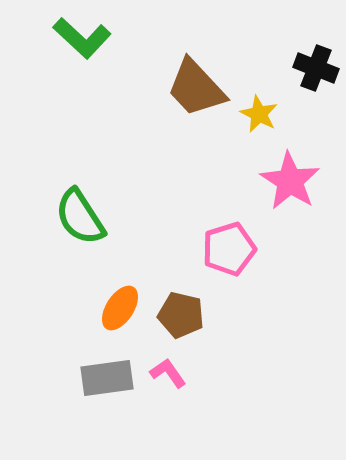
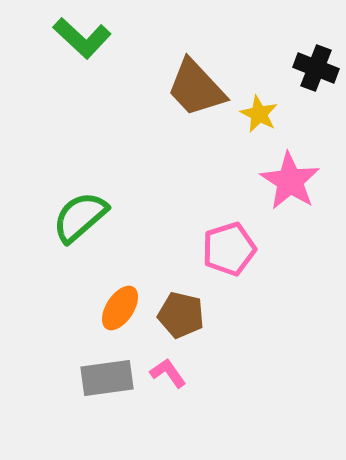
green semicircle: rotated 82 degrees clockwise
